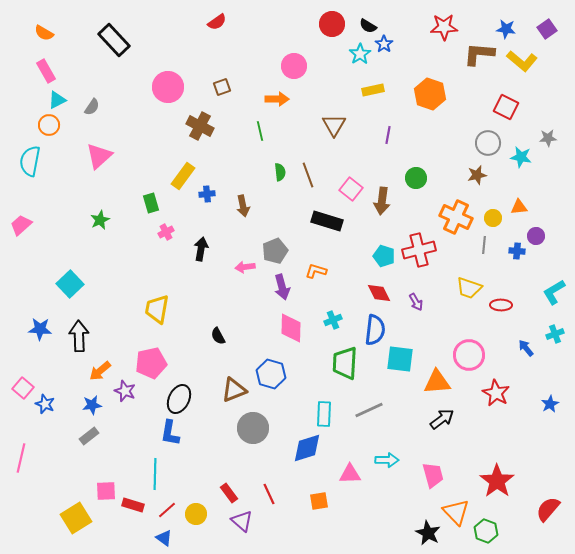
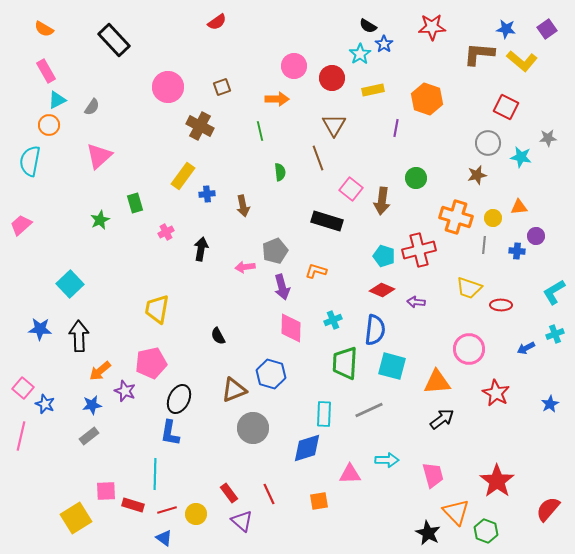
red circle at (332, 24): moved 54 px down
red star at (444, 27): moved 12 px left
orange semicircle at (44, 33): moved 4 px up
orange hexagon at (430, 94): moved 3 px left, 5 px down
purple line at (388, 135): moved 8 px right, 7 px up
brown line at (308, 175): moved 10 px right, 17 px up
green rectangle at (151, 203): moved 16 px left
orange cross at (456, 217): rotated 8 degrees counterclockwise
red diamond at (379, 293): moved 3 px right, 3 px up; rotated 40 degrees counterclockwise
purple arrow at (416, 302): rotated 126 degrees clockwise
blue arrow at (526, 348): rotated 78 degrees counterclockwise
pink circle at (469, 355): moved 6 px up
cyan square at (400, 359): moved 8 px left, 7 px down; rotated 8 degrees clockwise
pink line at (21, 458): moved 22 px up
red line at (167, 510): rotated 24 degrees clockwise
